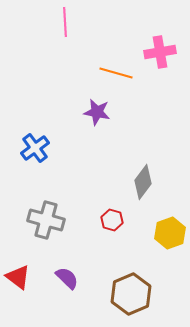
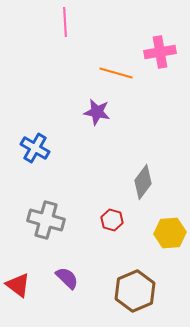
blue cross: rotated 24 degrees counterclockwise
yellow hexagon: rotated 16 degrees clockwise
red triangle: moved 8 px down
brown hexagon: moved 4 px right, 3 px up
